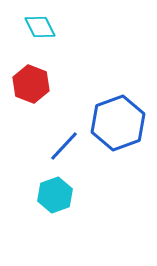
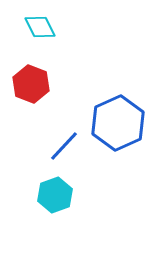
blue hexagon: rotated 4 degrees counterclockwise
